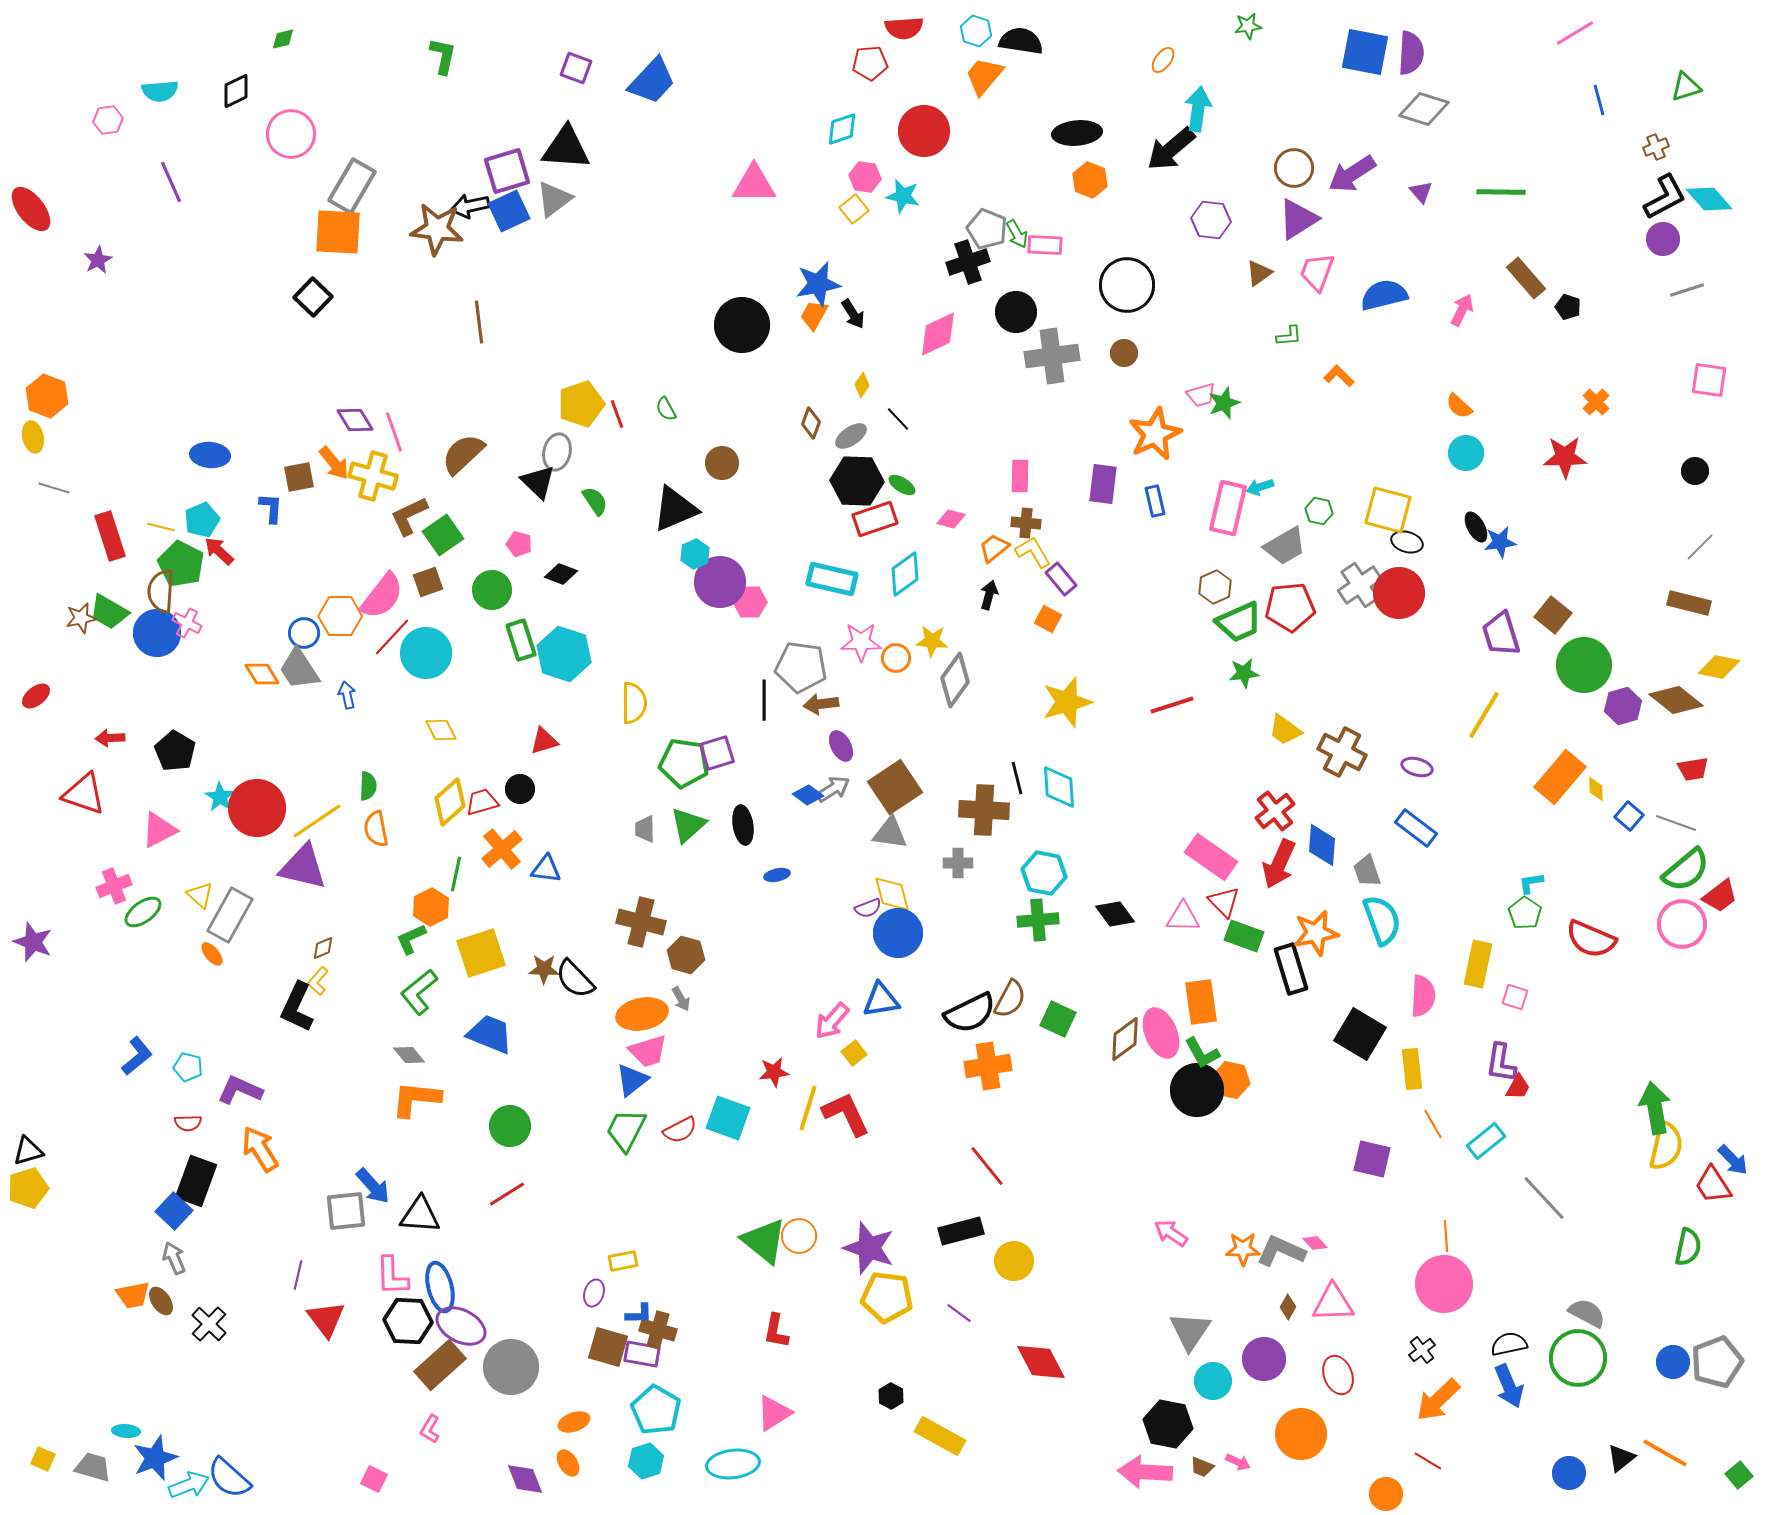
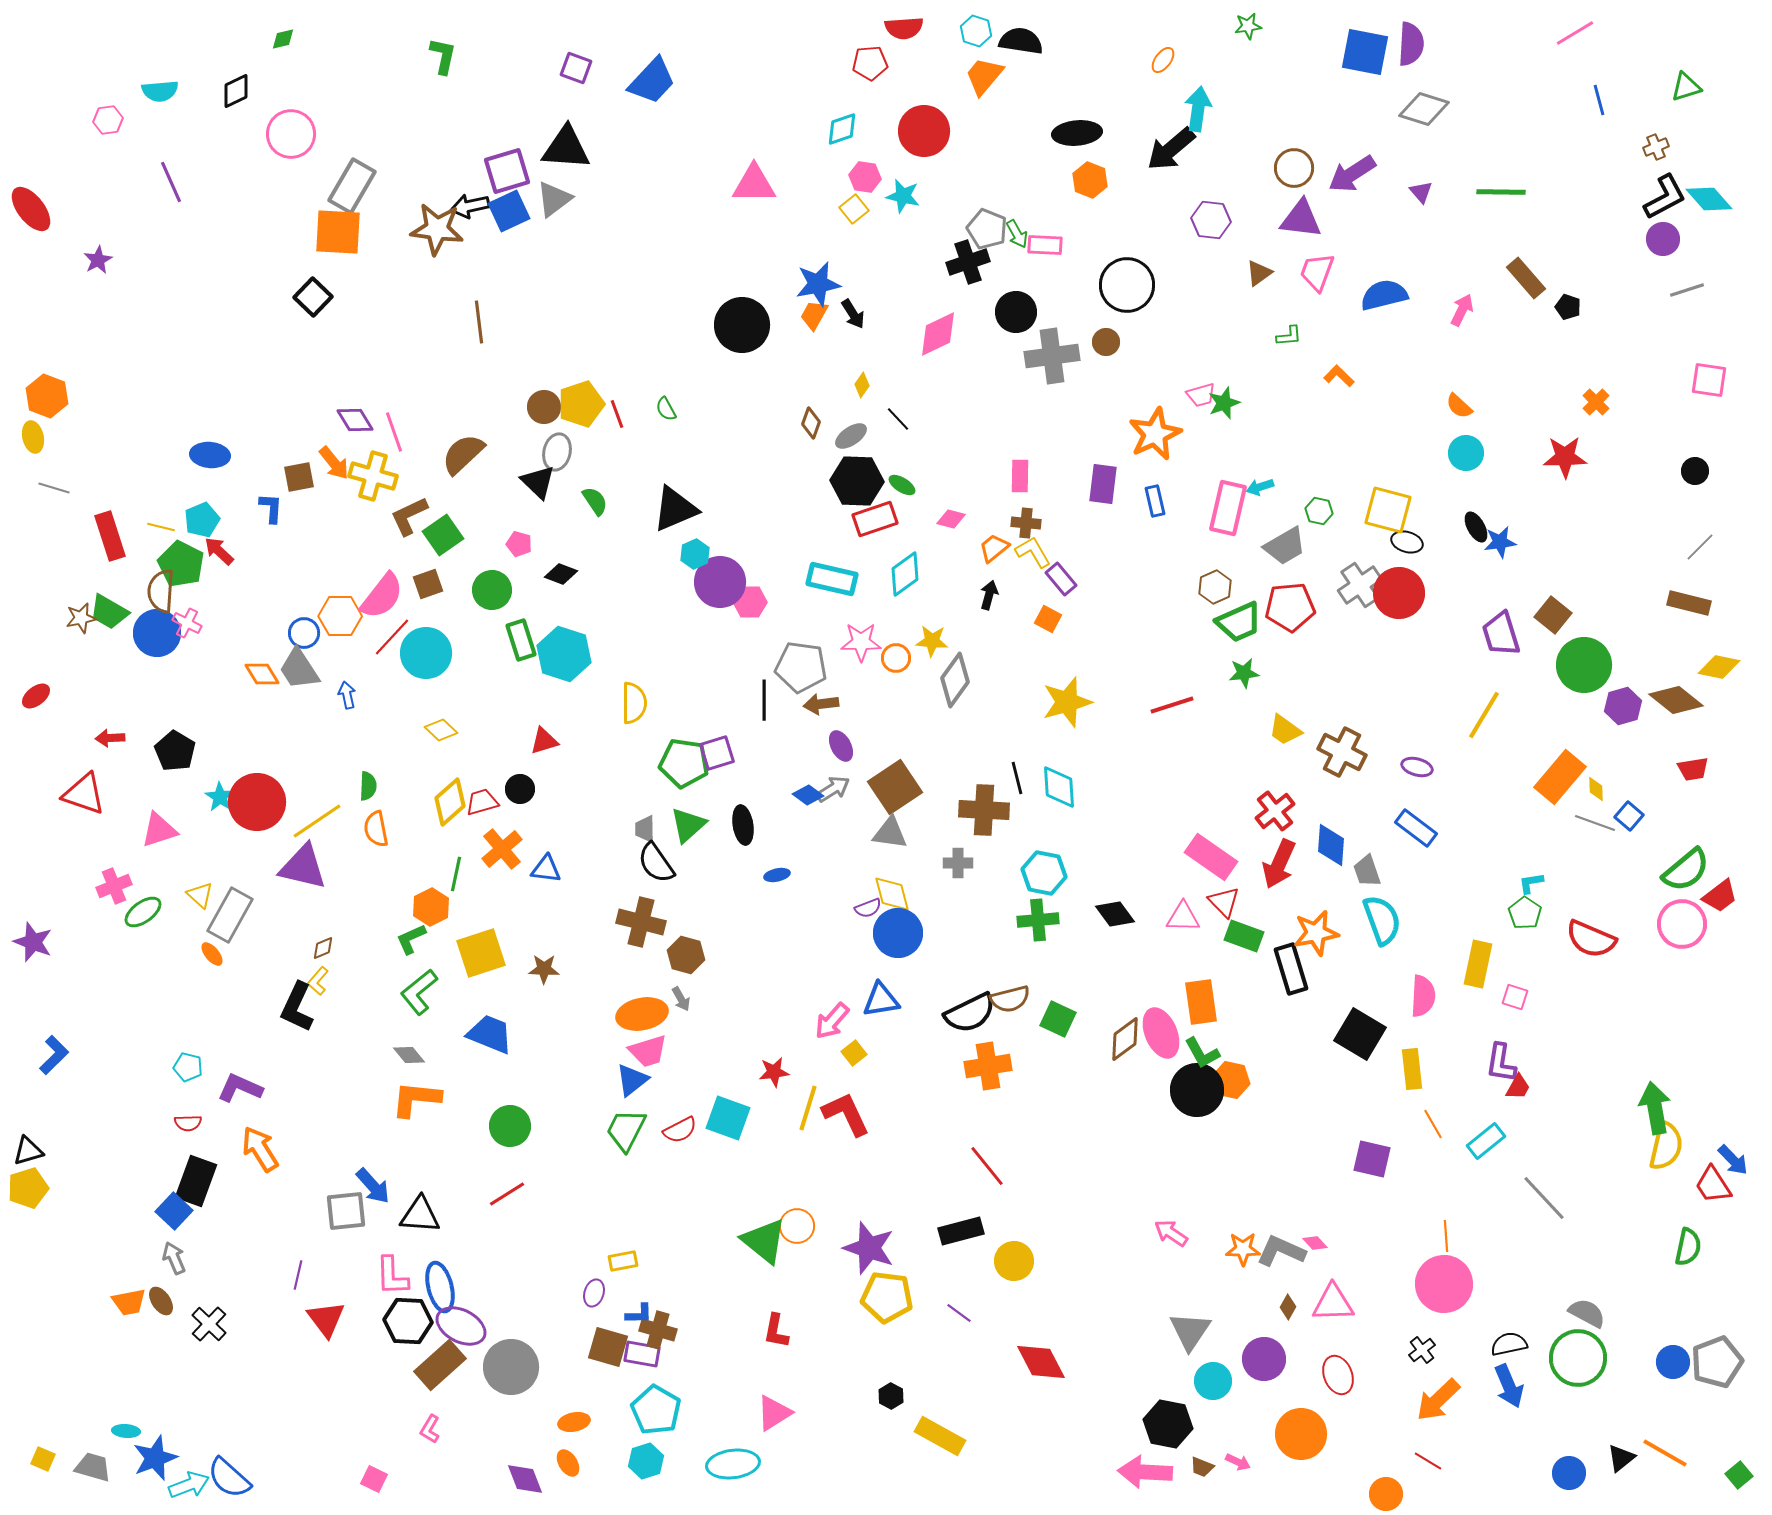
purple semicircle at (1411, 53): moved 9 px up
purple triangle at (1298, 219): moved 3 px right; rotated 39 degrees clockwise
brown circle at (1124, 353): moved 18 px left, 11 px up
brown circle at (722, 463): moved 178 px left, 56 px up
brown square at (428, 582): moved 2 px down
yellow diamond at (441, 730): rotated 20 degrees counterclockwise
red circle at (257, 808): moved 6 px up
gray line at (1676, 823): moved 81 px left
pink triangle at (159, 830): rotated 9 degrees clockwise
blue diamond at (1322, 845): moved 9 px right
black semicircle at (575, 979): moved 81 px right, 116 px up; rotated 9 degrees clockwise
brown semicircle at (1010, 999): rotated 48 degrees clockwise
blue L-shape at (137, 1056): moved 83 px left, 1 px up; rotated 6 degrees counterclockwise
purple L-shape at (240, 1090): moved 2 px up
orange circle at (799, 1236): moved 2 px left, 10 px up
orange trapezoid at (133, 1295): moved 4 px left, 7 px down
orange ellipse at (574, 1422): rotated 8 degrees clockwise
